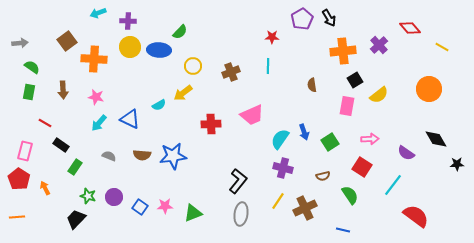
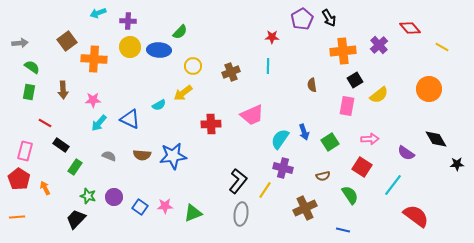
pink star at (96, 97): moved 3 px left, 3 px down; rotated 14 degrees counterclockwise
yellow line at (278, 201): moved 13 px left, 11 px up
